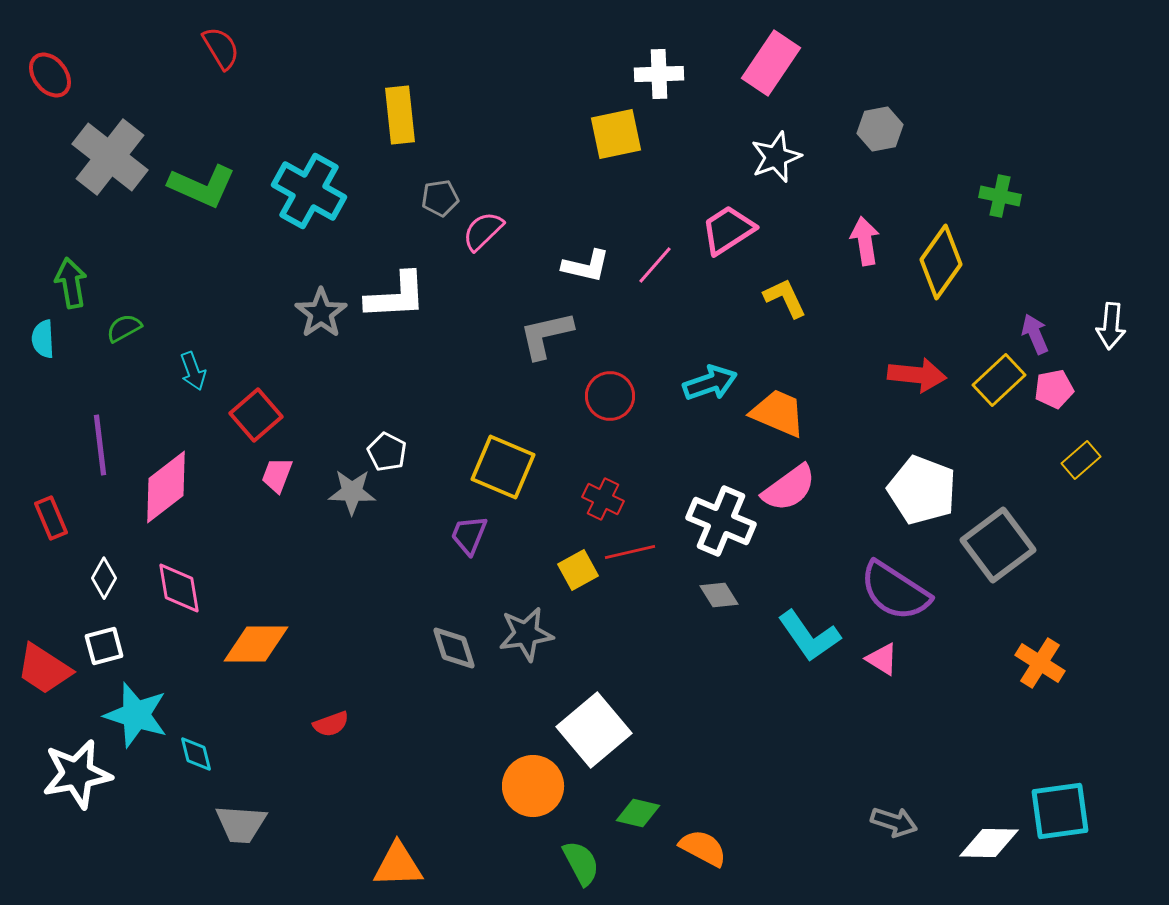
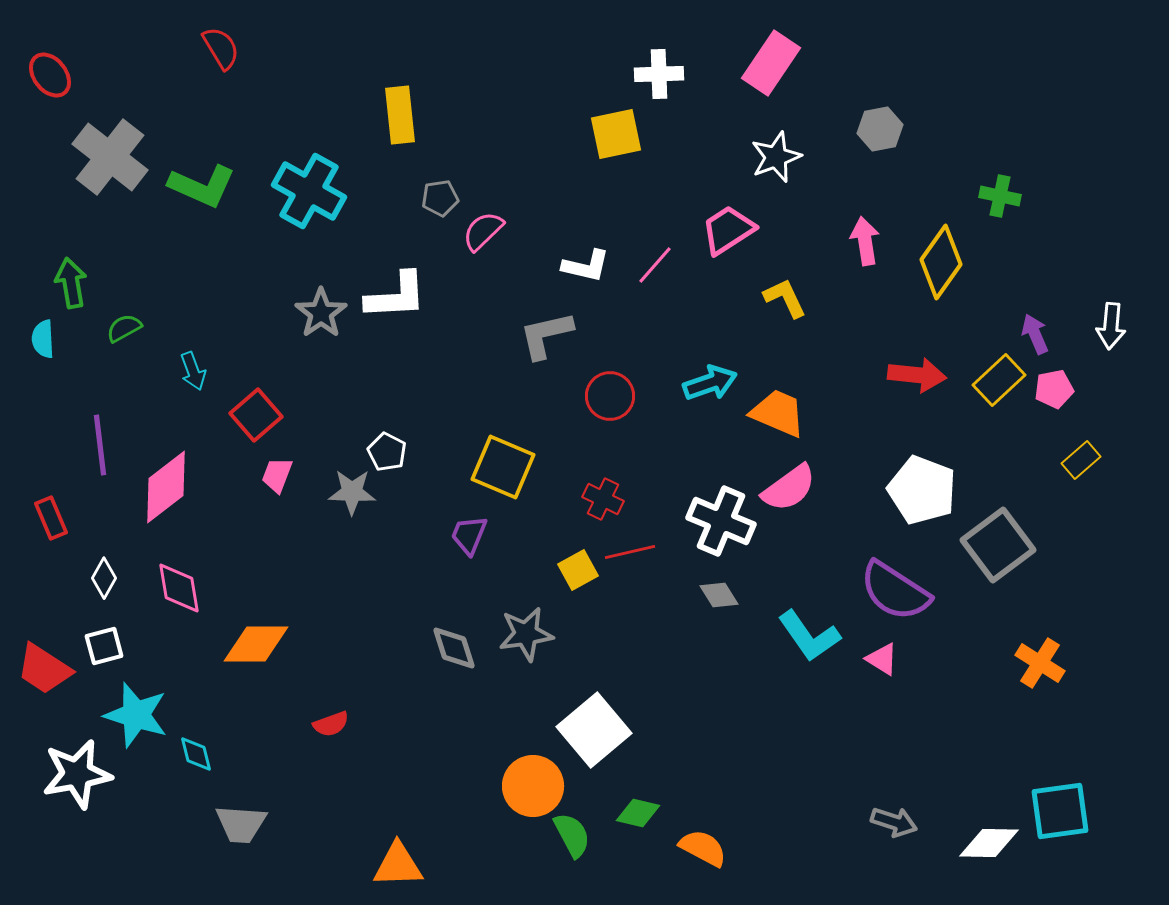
green semicircle at (581, 863): moved 9 px left, 28 px up
